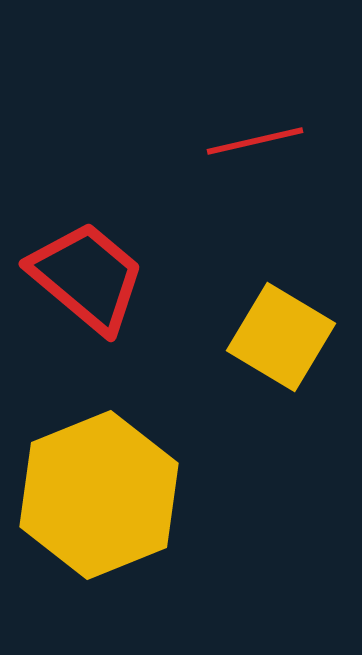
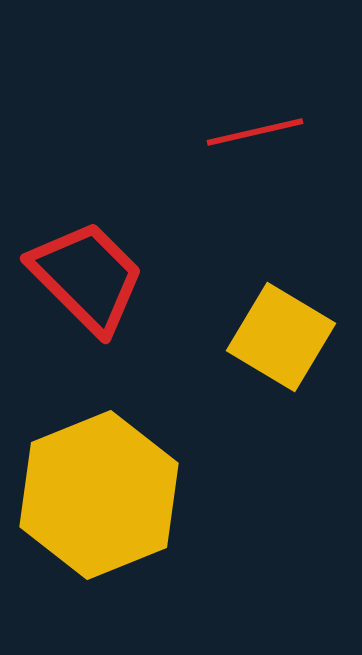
red line: moved 9 px up
red trapezoid: rotated 5 degrees clockwise
